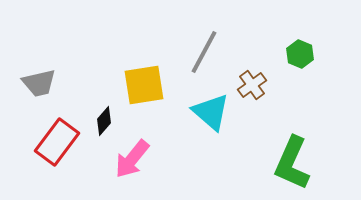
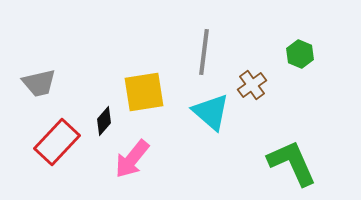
gray line: rotated 21 degrees counterclockwise
yellow square: moved 7 px down
red rectangle: rotated 6 degrees clockwise
green L-shape: rotated 132 degrees clockwise
